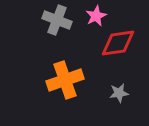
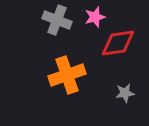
pink star: moved 1 px left, 1 px down; rotated 10 degrees clockwise
orange cross: moved 2 px right, 5 px up
gray star: moved 6 px right
